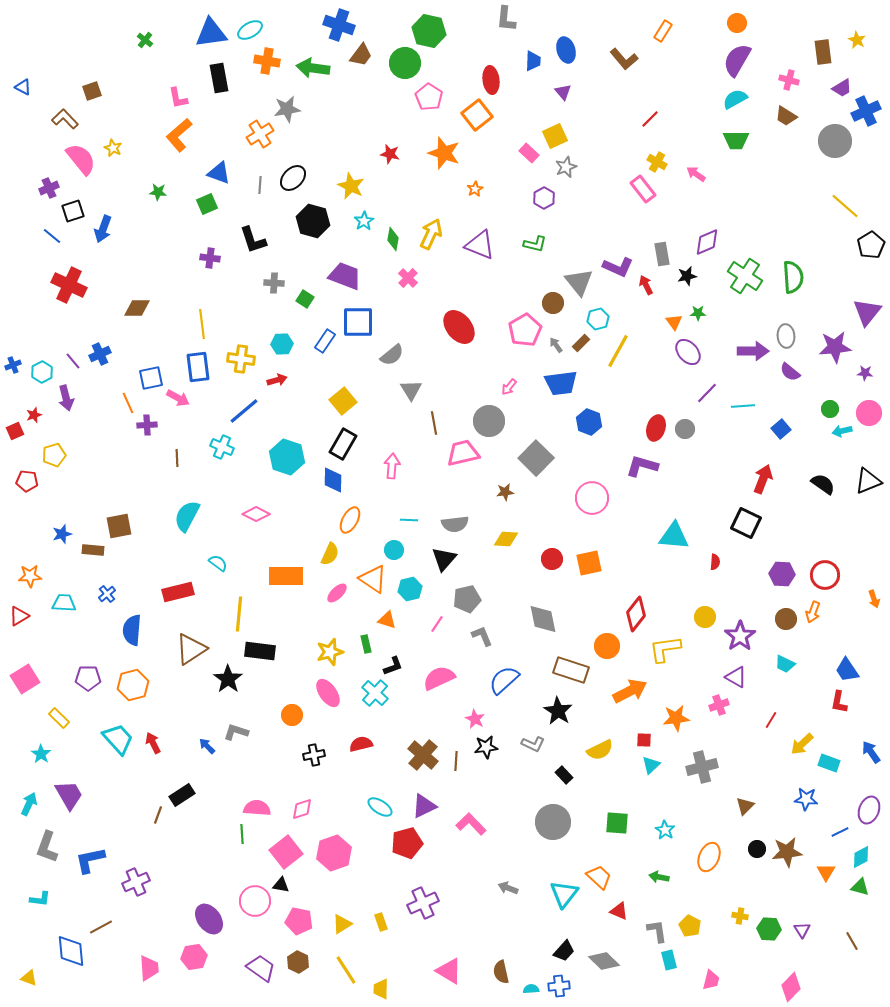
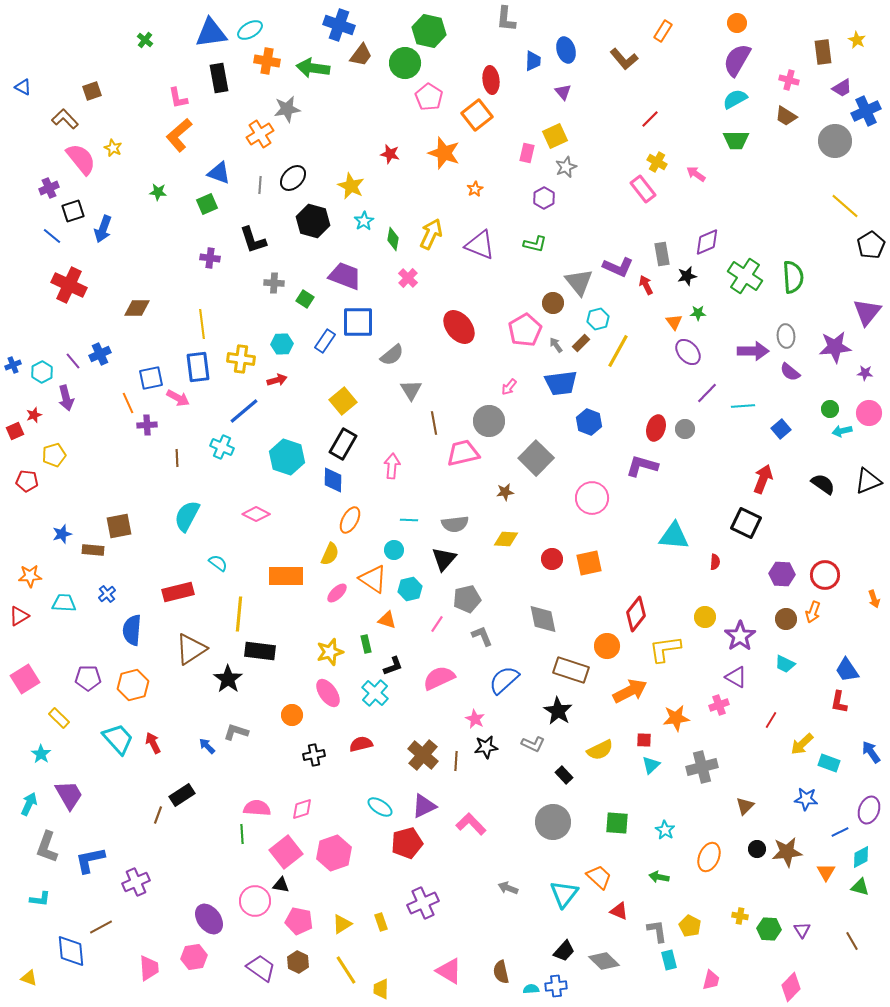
pink rectangle at (529, 153): moved 2 px left; rotated 60 degrees clockwise
blue cross at (559, 986): moved 3 px left
